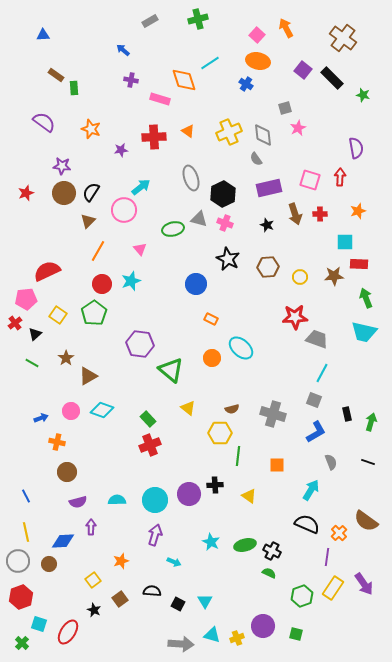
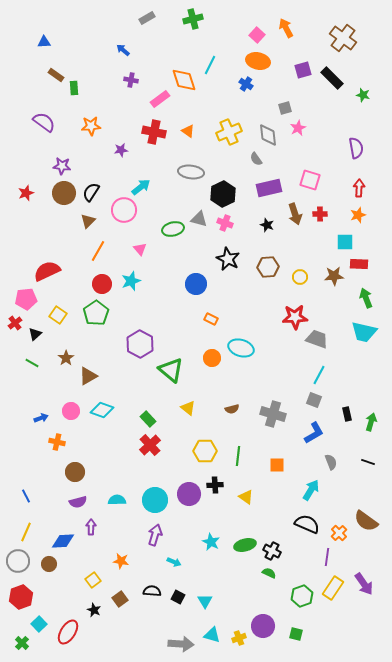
green cross at (198, 19): moved 5 px left
gray rectangle at (150, 21): moved 3 px left, 3 px up
blue triangle at (43, 35): moved 1 px right, 7 px down
cyan line at (210, 63): moved 2 px down; rotated 30 degrees counterclockwise
purple square at (303, 70): rotated 36 degrees clockwise
pink rectangle at (160, 99): rotated 54 degrees counterclockwise
orange star at (91, 129): moved 3 px up; rotated 24 degrees counterclockwise
gray diamond at (263, 135): moved 5 px right
red cross at (154, 137): moved 5 px up; rotated 15 degrees clockwise
red arrow at (340, 177): moved 19 px right, 11 px down
gray ellipse at (191, 178): moved 6 px up; rotated 65 degrees counterclockwise
orange star at (358, 211): moved 4 px down
green pentagon at (94, 313): moved 2 px right
purple hexagon at (140, 344): rotated 20 degrees clockwise
cyan ellipse at (241, 348): rotated 25 degrees counterclockwise
cyan line at (322, 373): moved 3 px left, 2 px down
blue L-shape at (316, 432): moved 2 px left, 1 px down
yellow hexagon at (220, 433): moved 15 px left, 18 px down
red cross at (150, 445): rotated 20 degrees counterclockwise
brown circle at (67, 472): moved 8 px right
yellow triangle at (249, 496): moved 3 px left, 1 px down
yellow line at (26, 532): rotated 36 degrees clockwise
orange star at (121, 561): rotated 28 degrees clockwise
black square at (178, 604): moved 7 px up
cyan square at (39, 624): rotated 28 degrees clockwise
yellow cross at (237, 638): moved 2 px right
